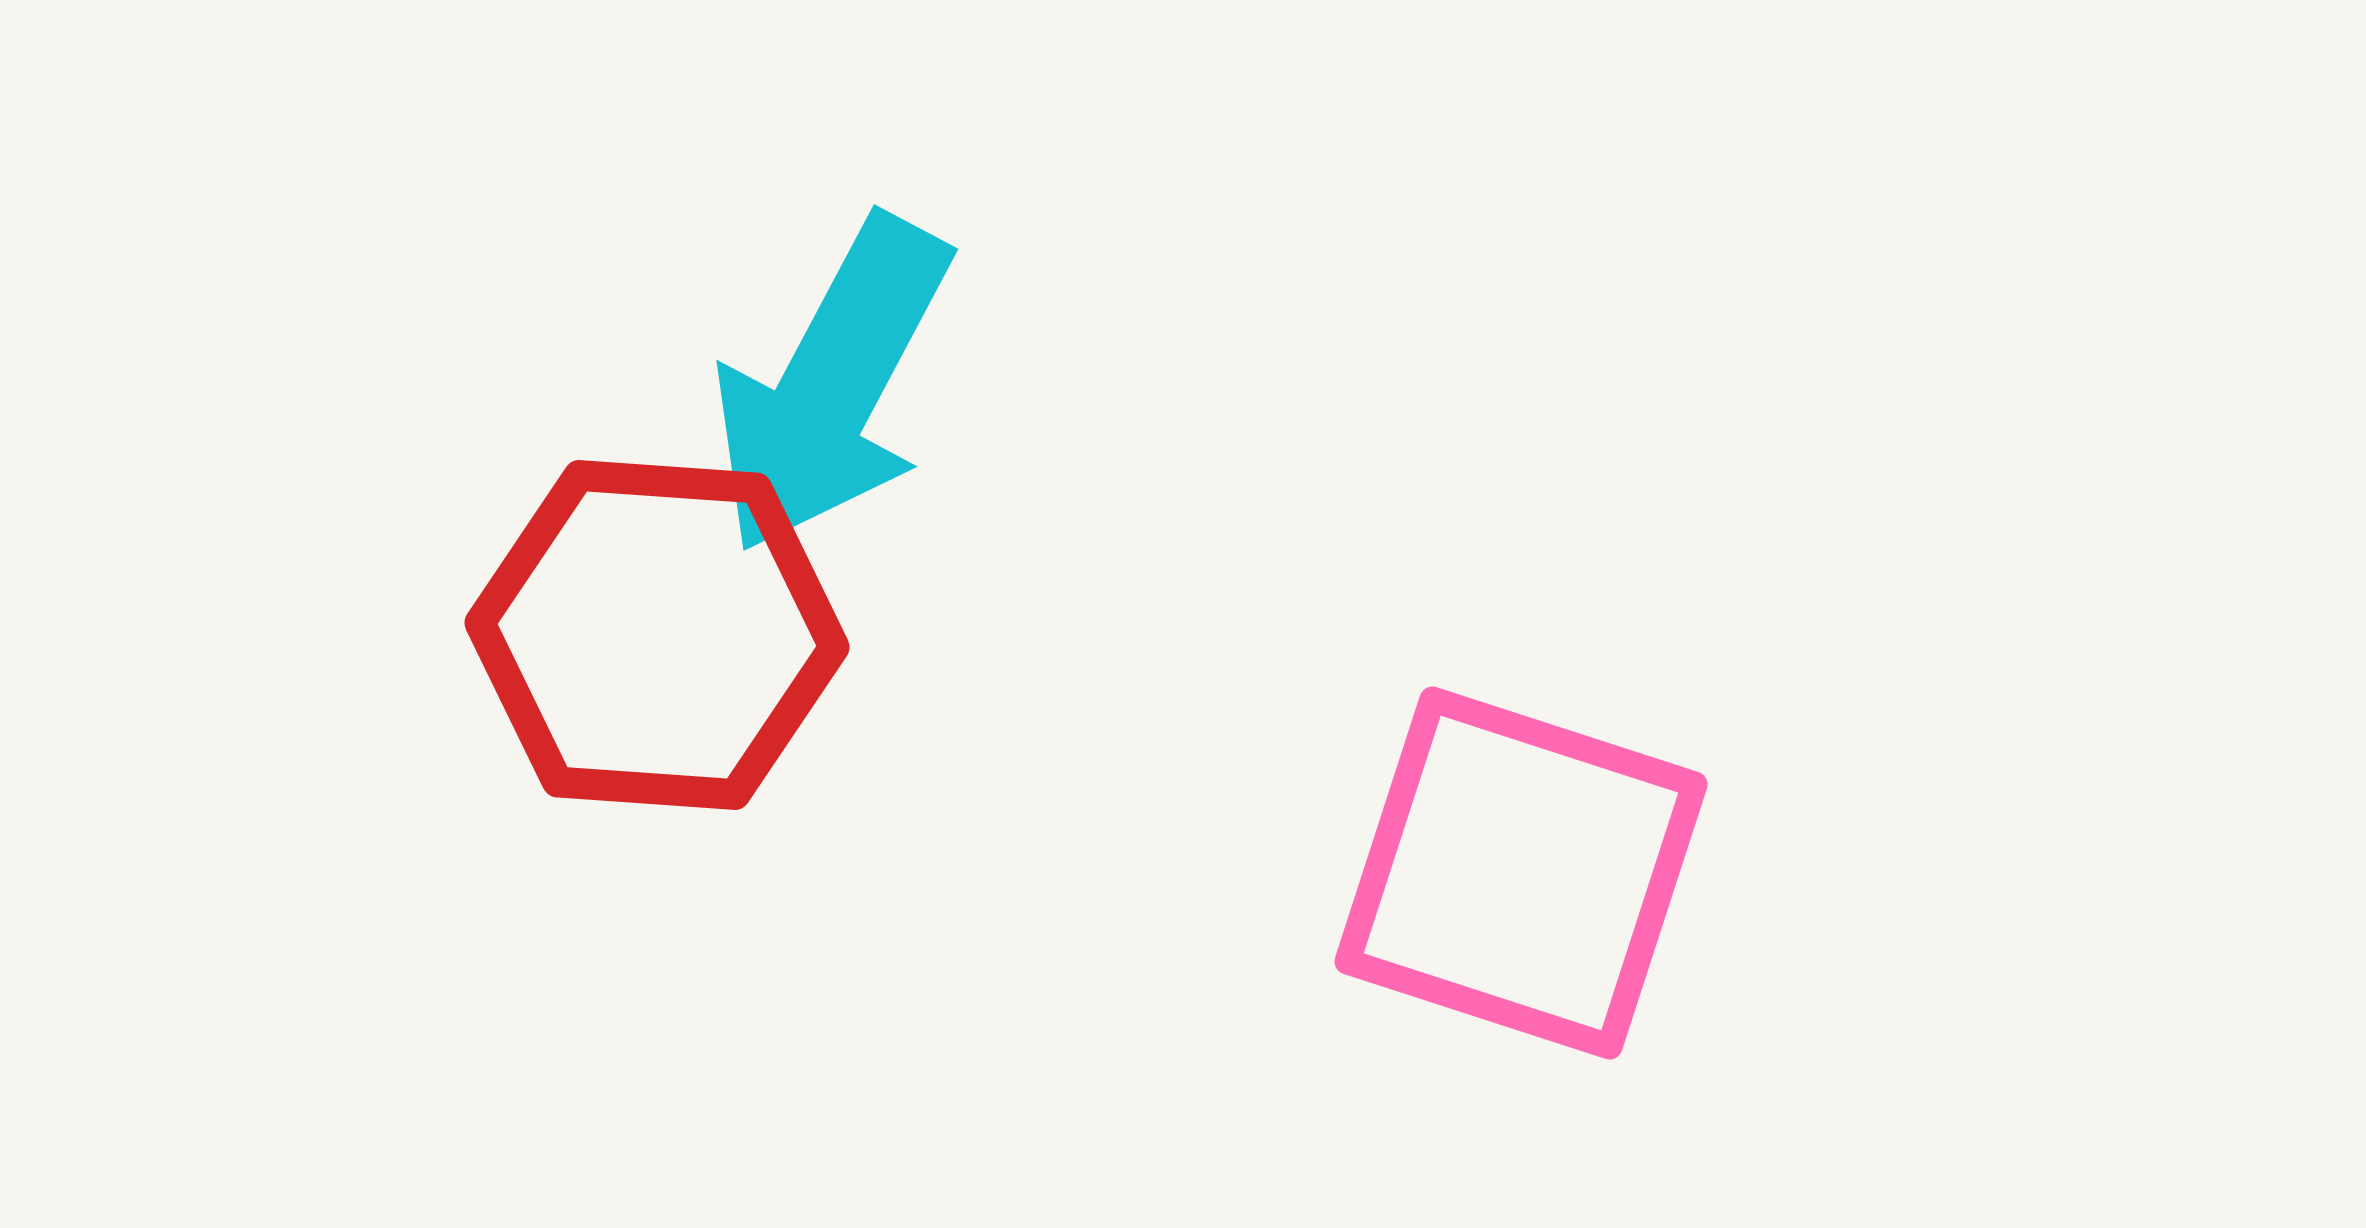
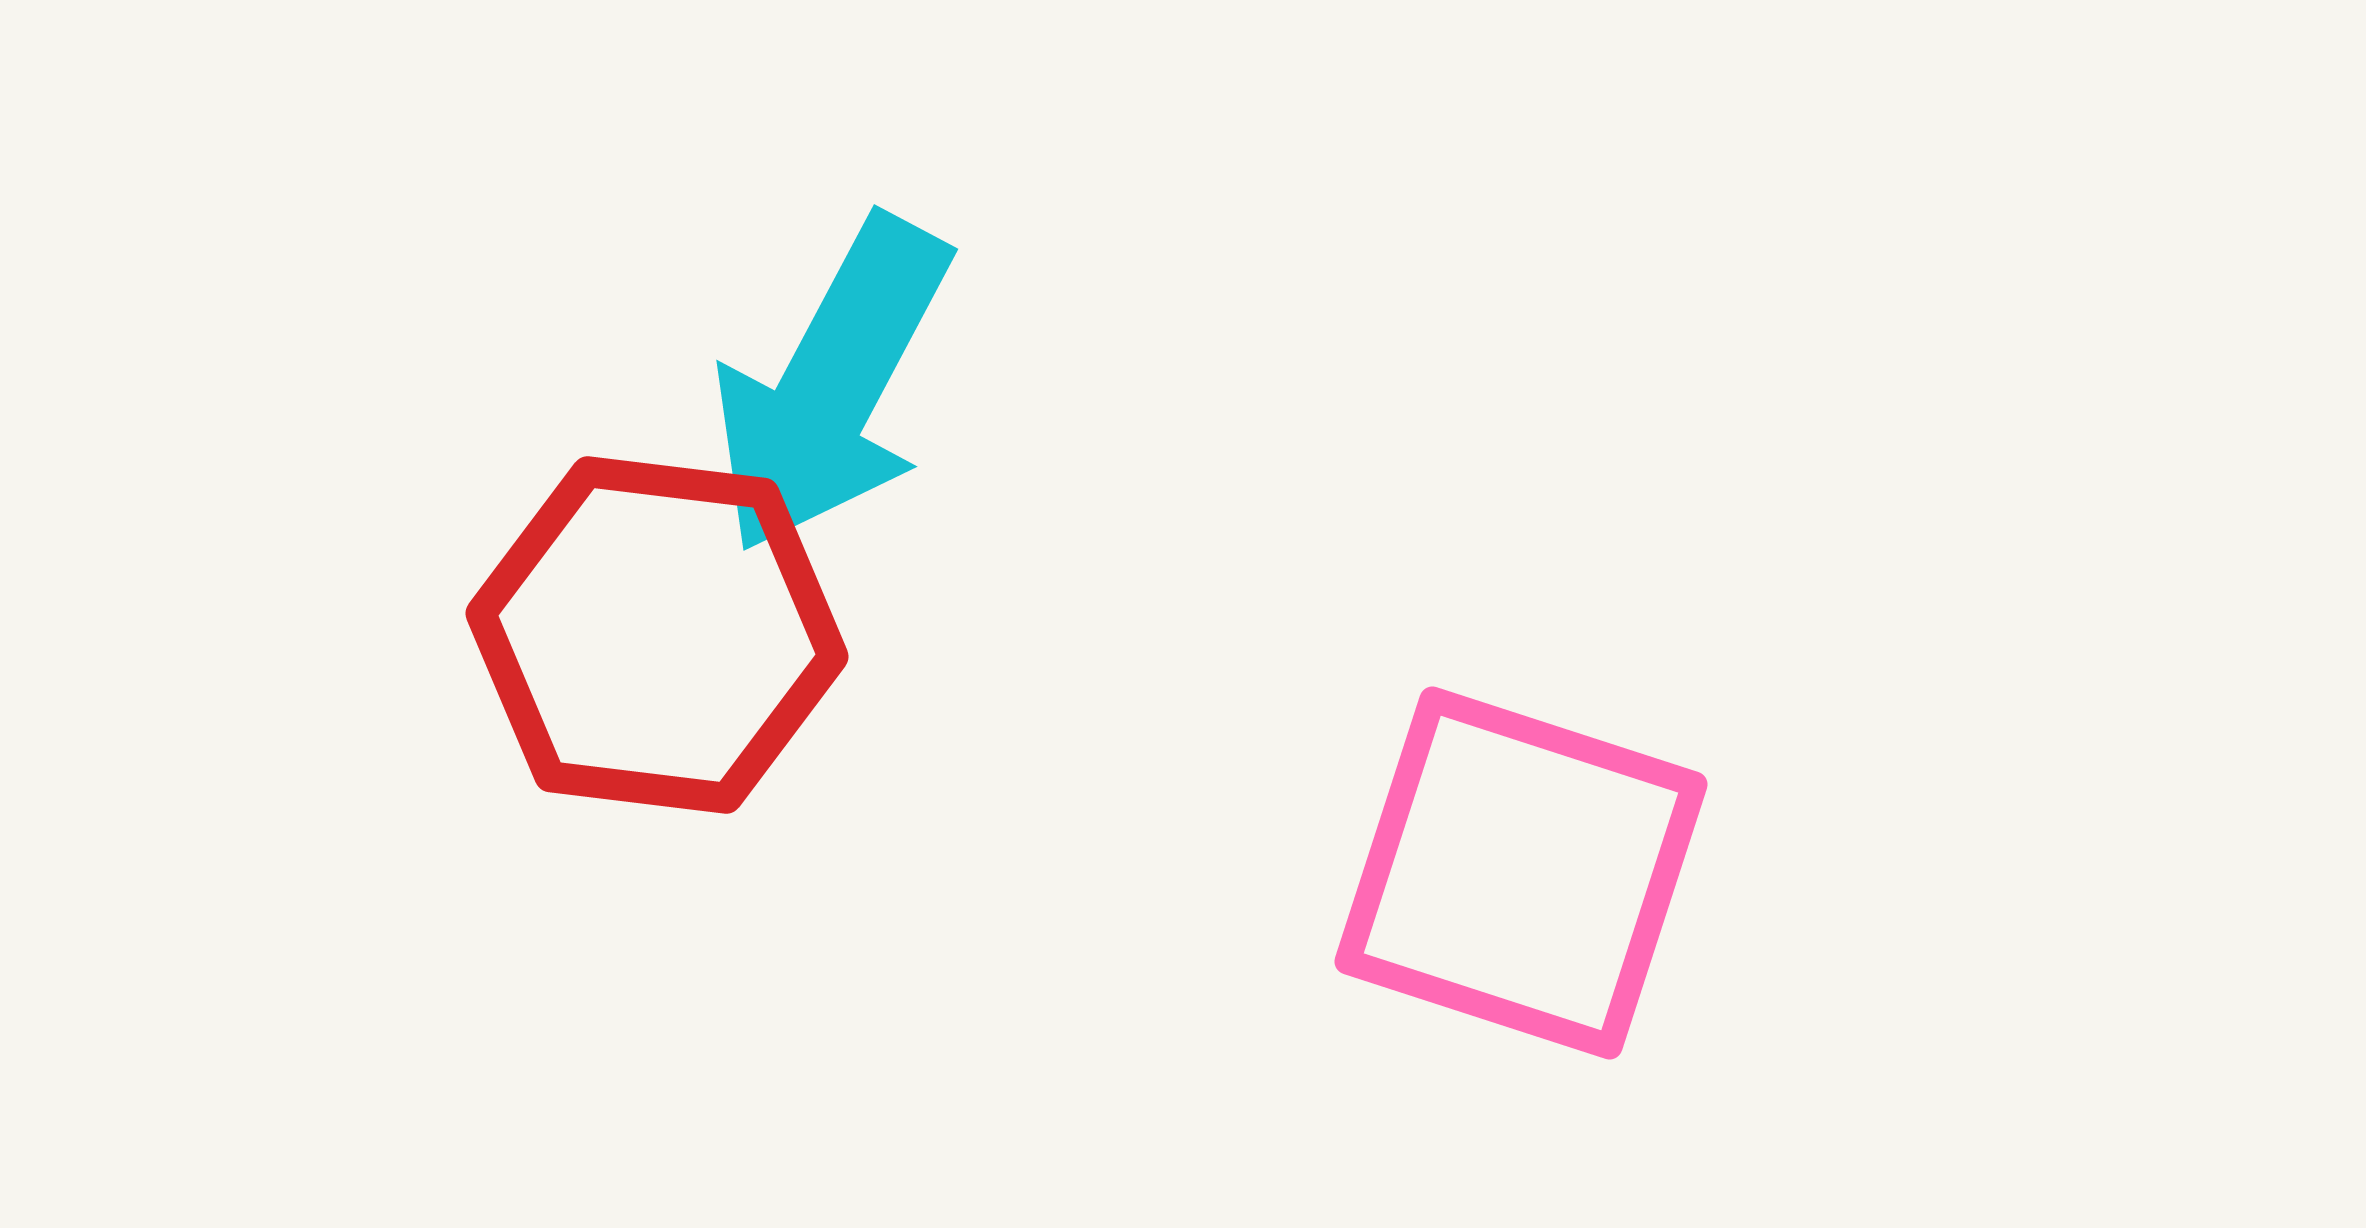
red hexagon: rotated 3 degrees clockwise
